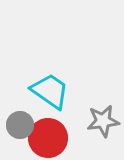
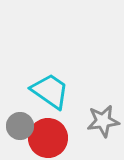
gray circle: moved 1 px down
